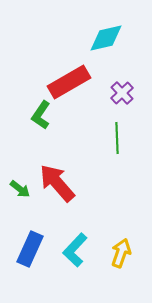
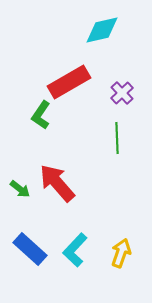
cyan diamond: moved 4 px left, 8 px up
blue rectangle: rotated 72 degrees counterclockwise
